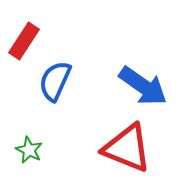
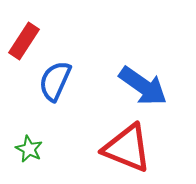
green star: moved 1 px up
